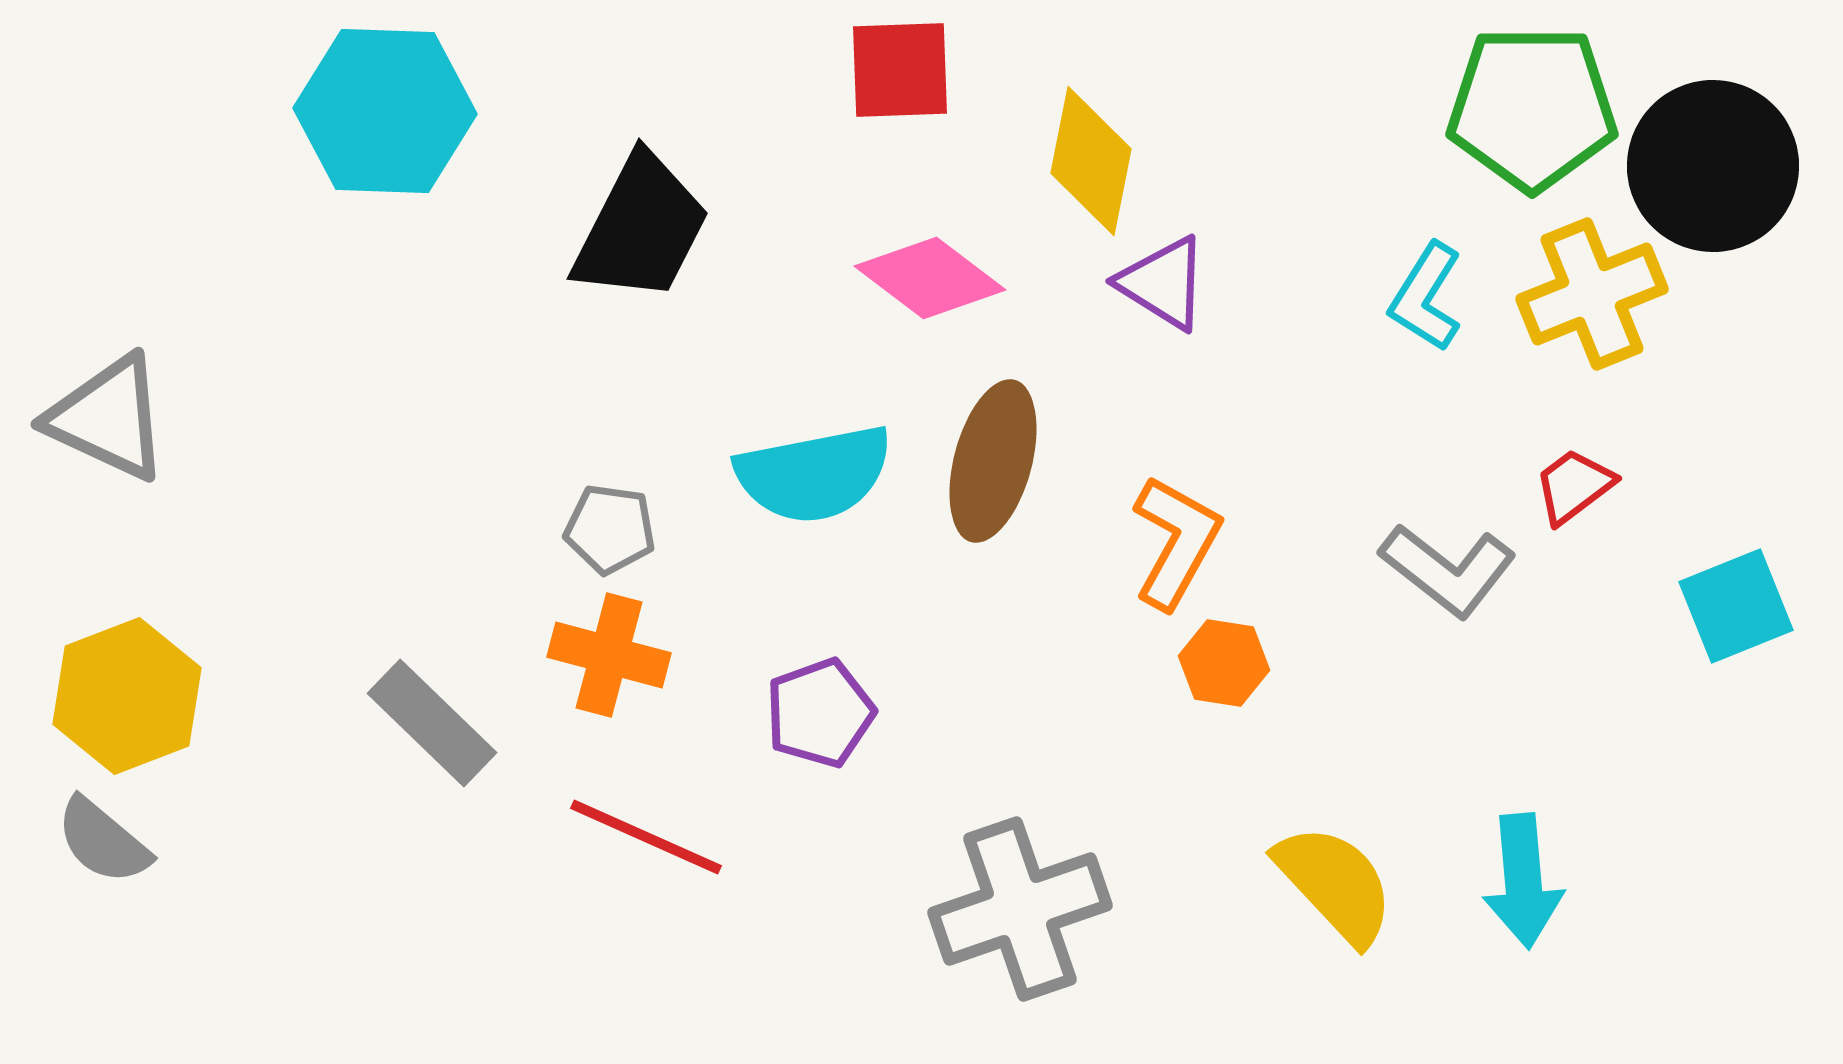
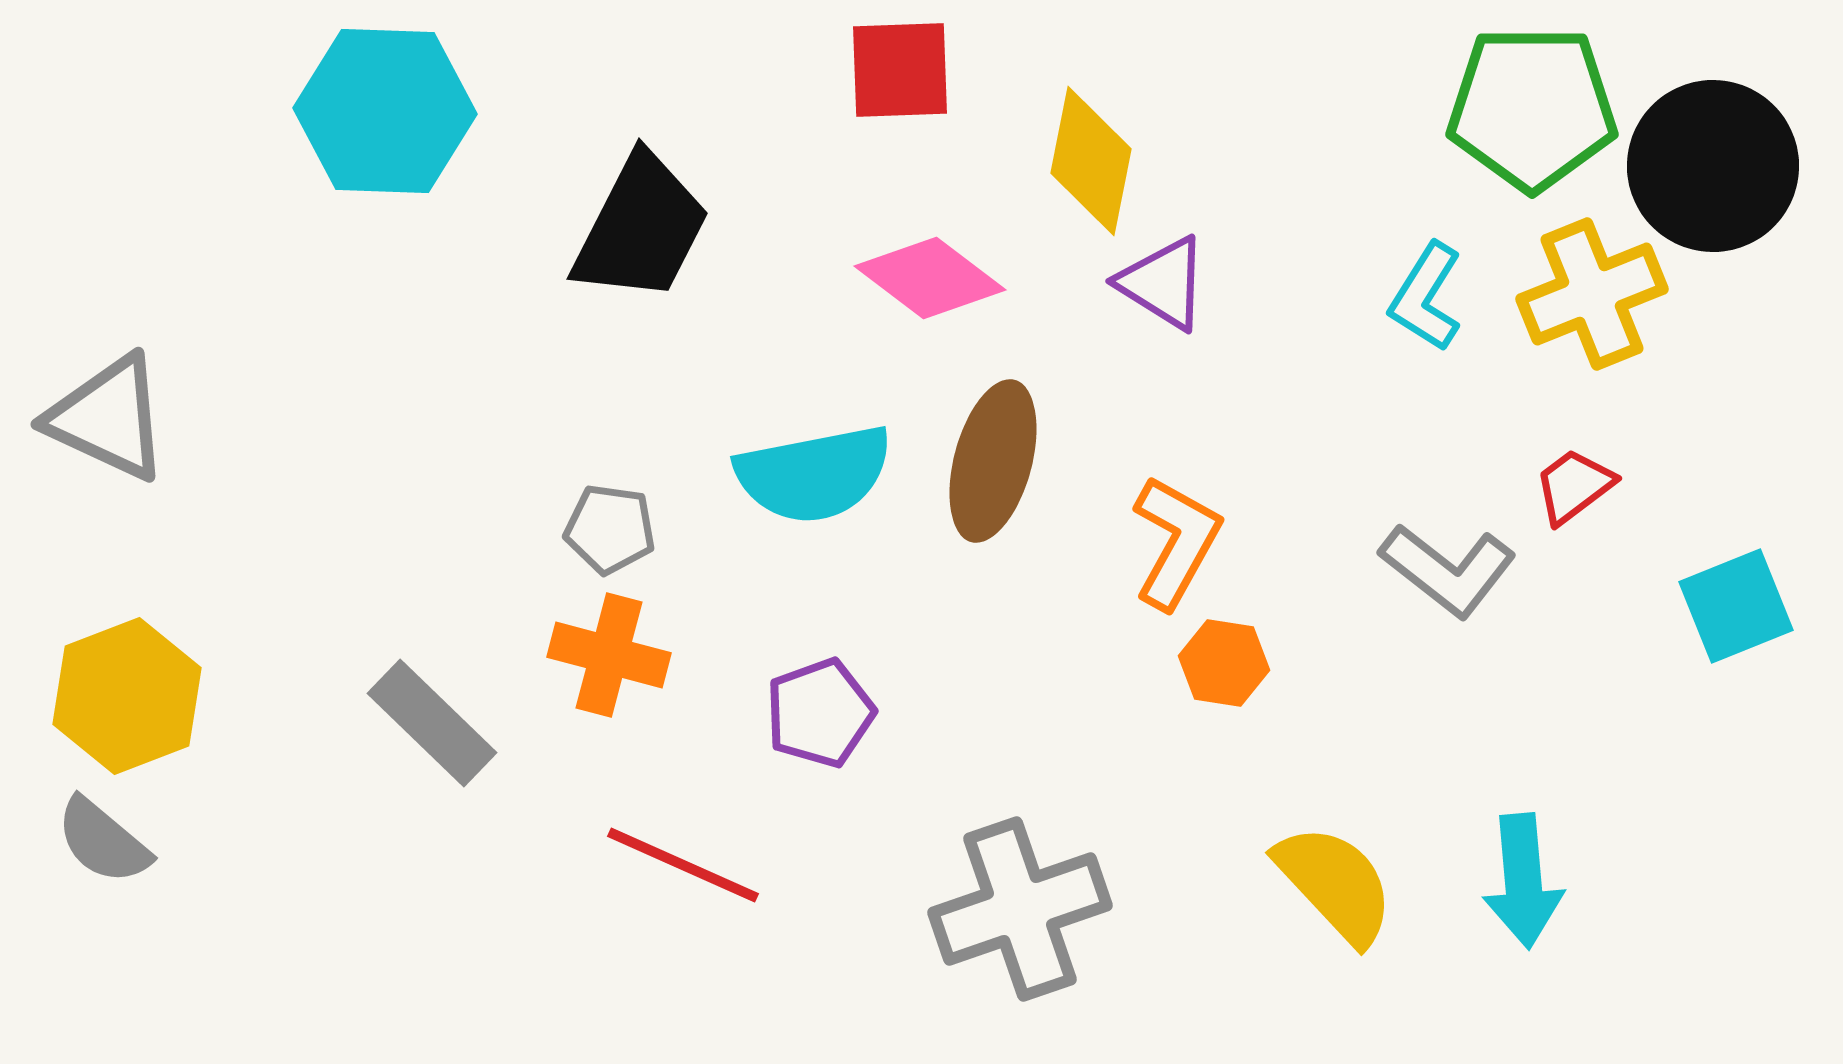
red line: moved 37 px right, 28 px down
